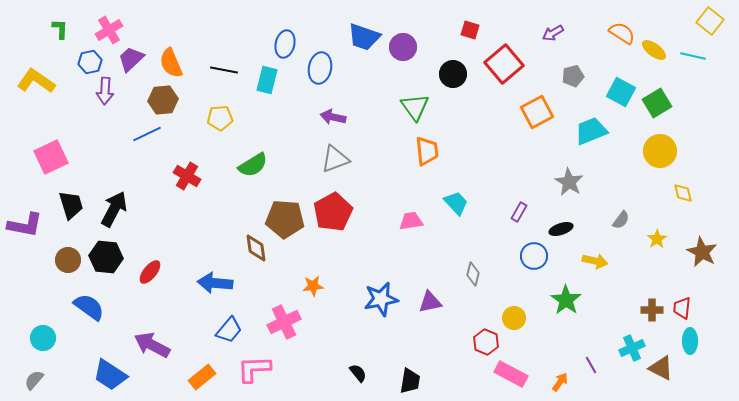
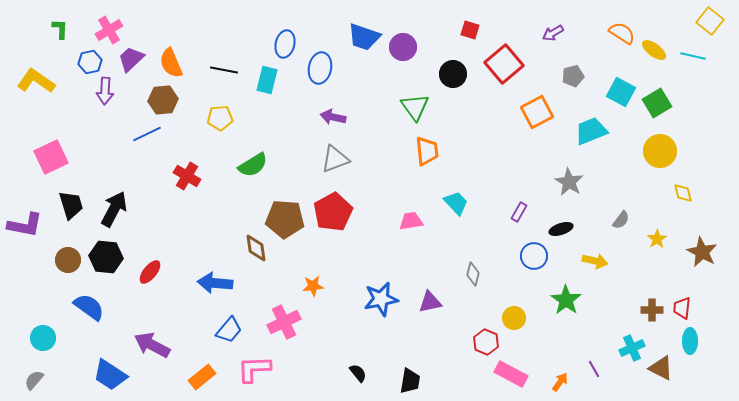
purple line at (591, 365): moved 3 px right, 4 px down
